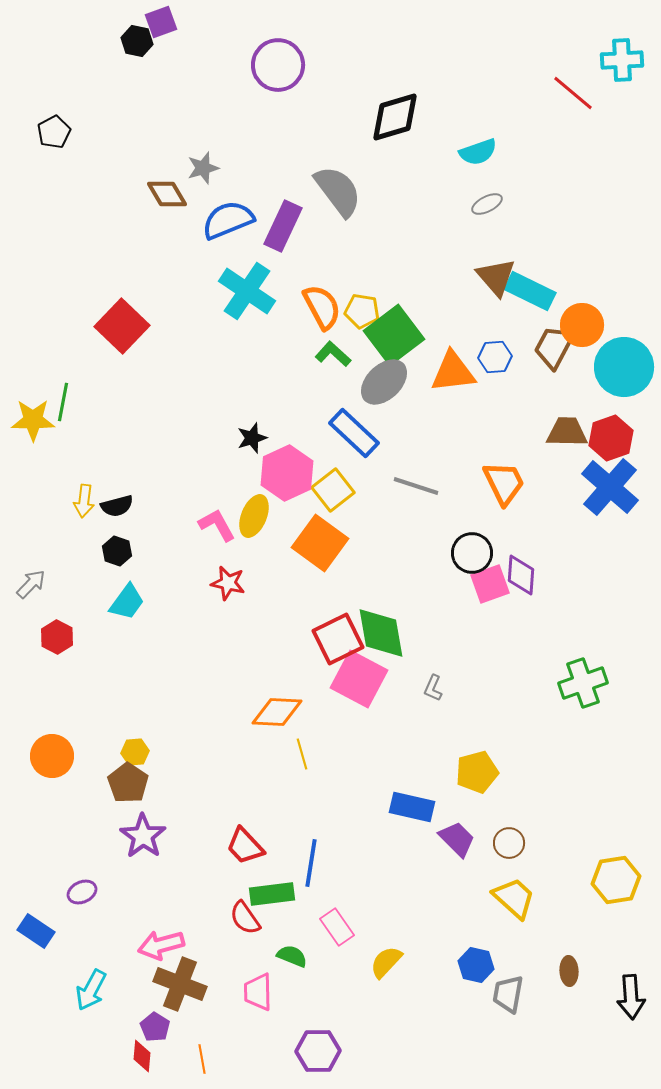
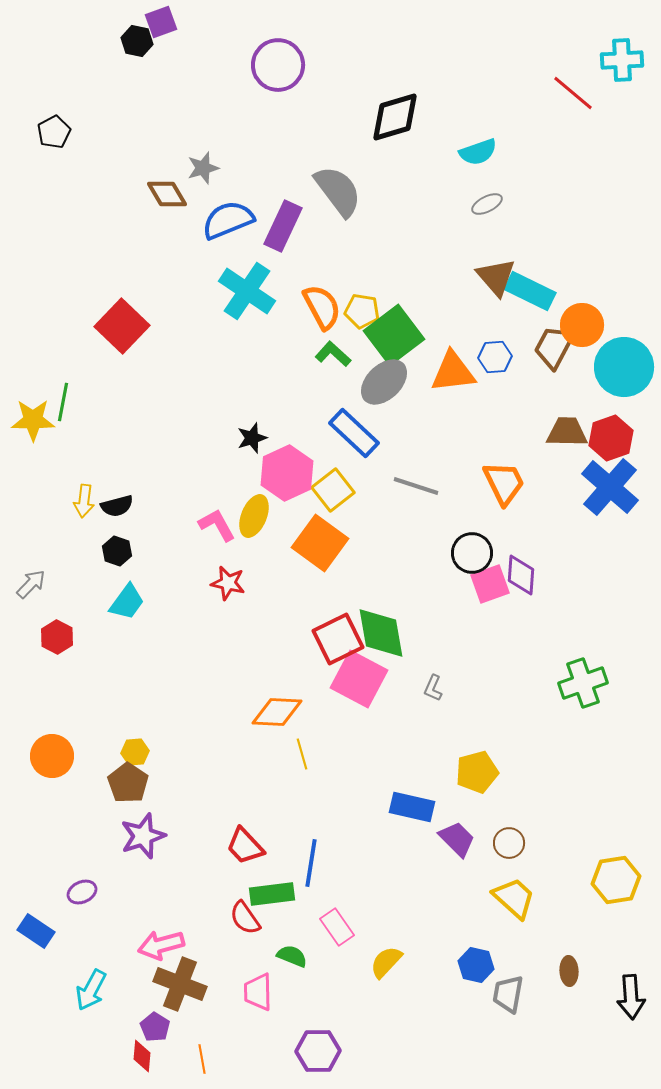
purple star at (143, 836): rotated 18 degrees clockwise
